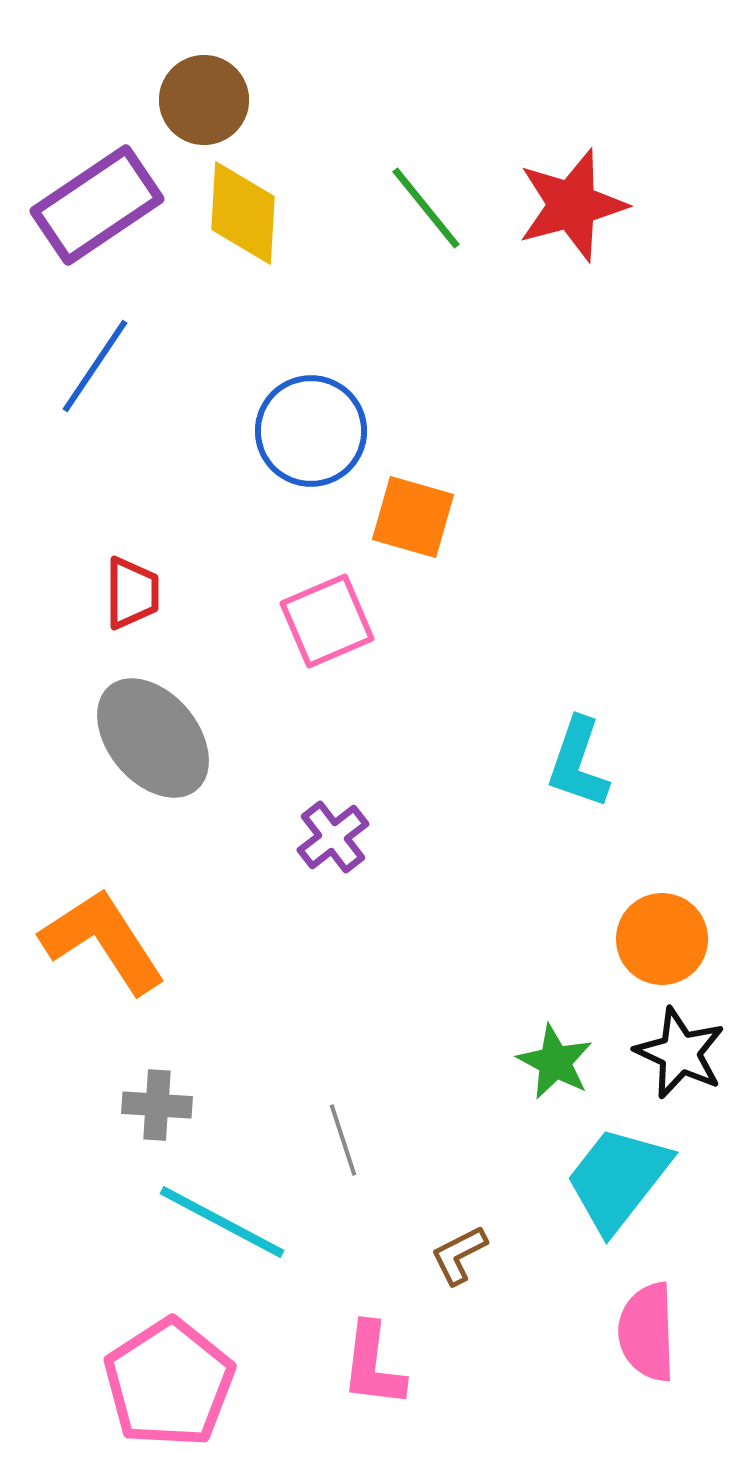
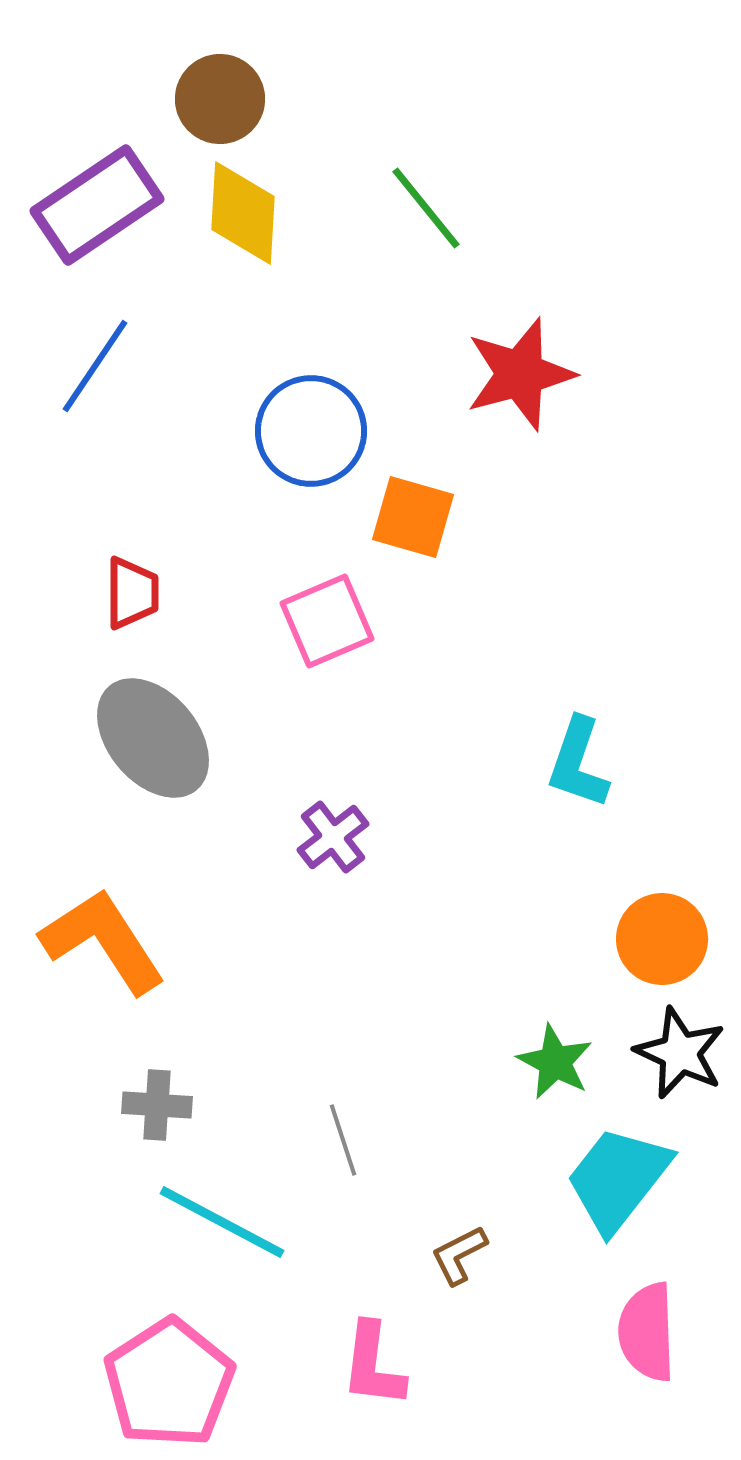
brown circle: moved 16 px right, 1 px up
red star: moved 52 px left, 169 px down
